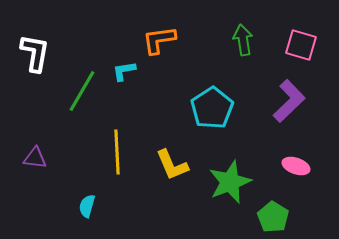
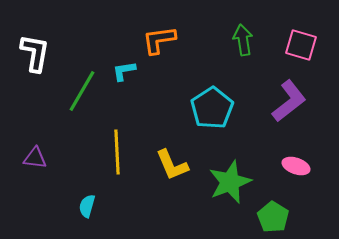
purple L-shape: rotated 6 degrees clockwise
